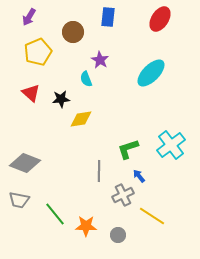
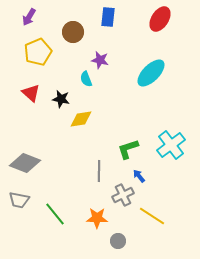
purple star: rotated 18 degrees counterclockwise
black star: rotated 18 degrees clockwise
orange star: moved 11 px right, 8 px up
gray circle: moved 6 px down
